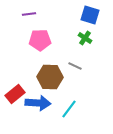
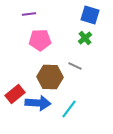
green cross: rotated 16 degrees clockwise
